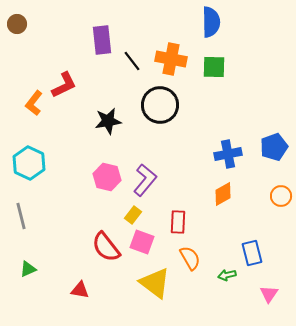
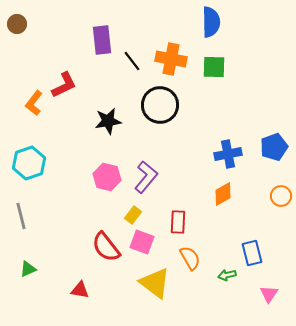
cyan hexagon: rotated 16 degrees clockwise
purple L-shape: moved 1 px right, 3 px up
